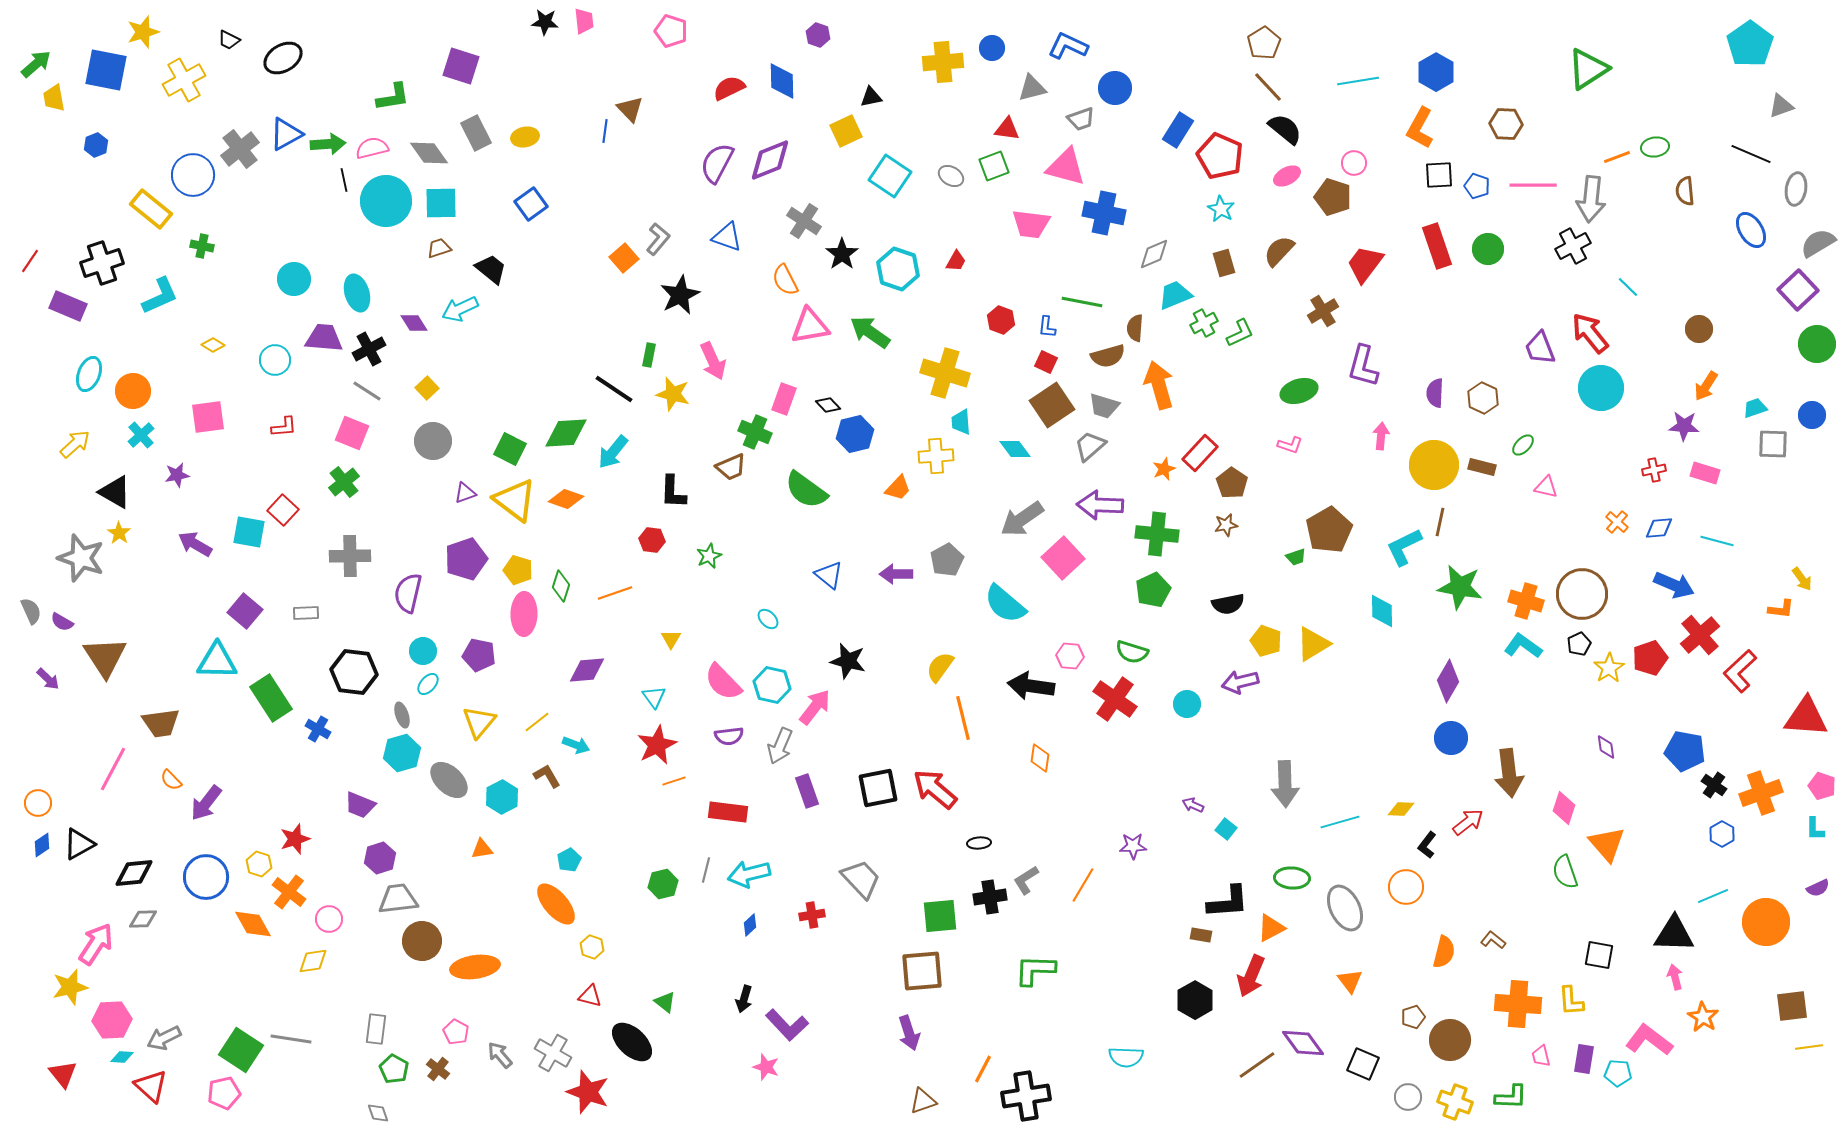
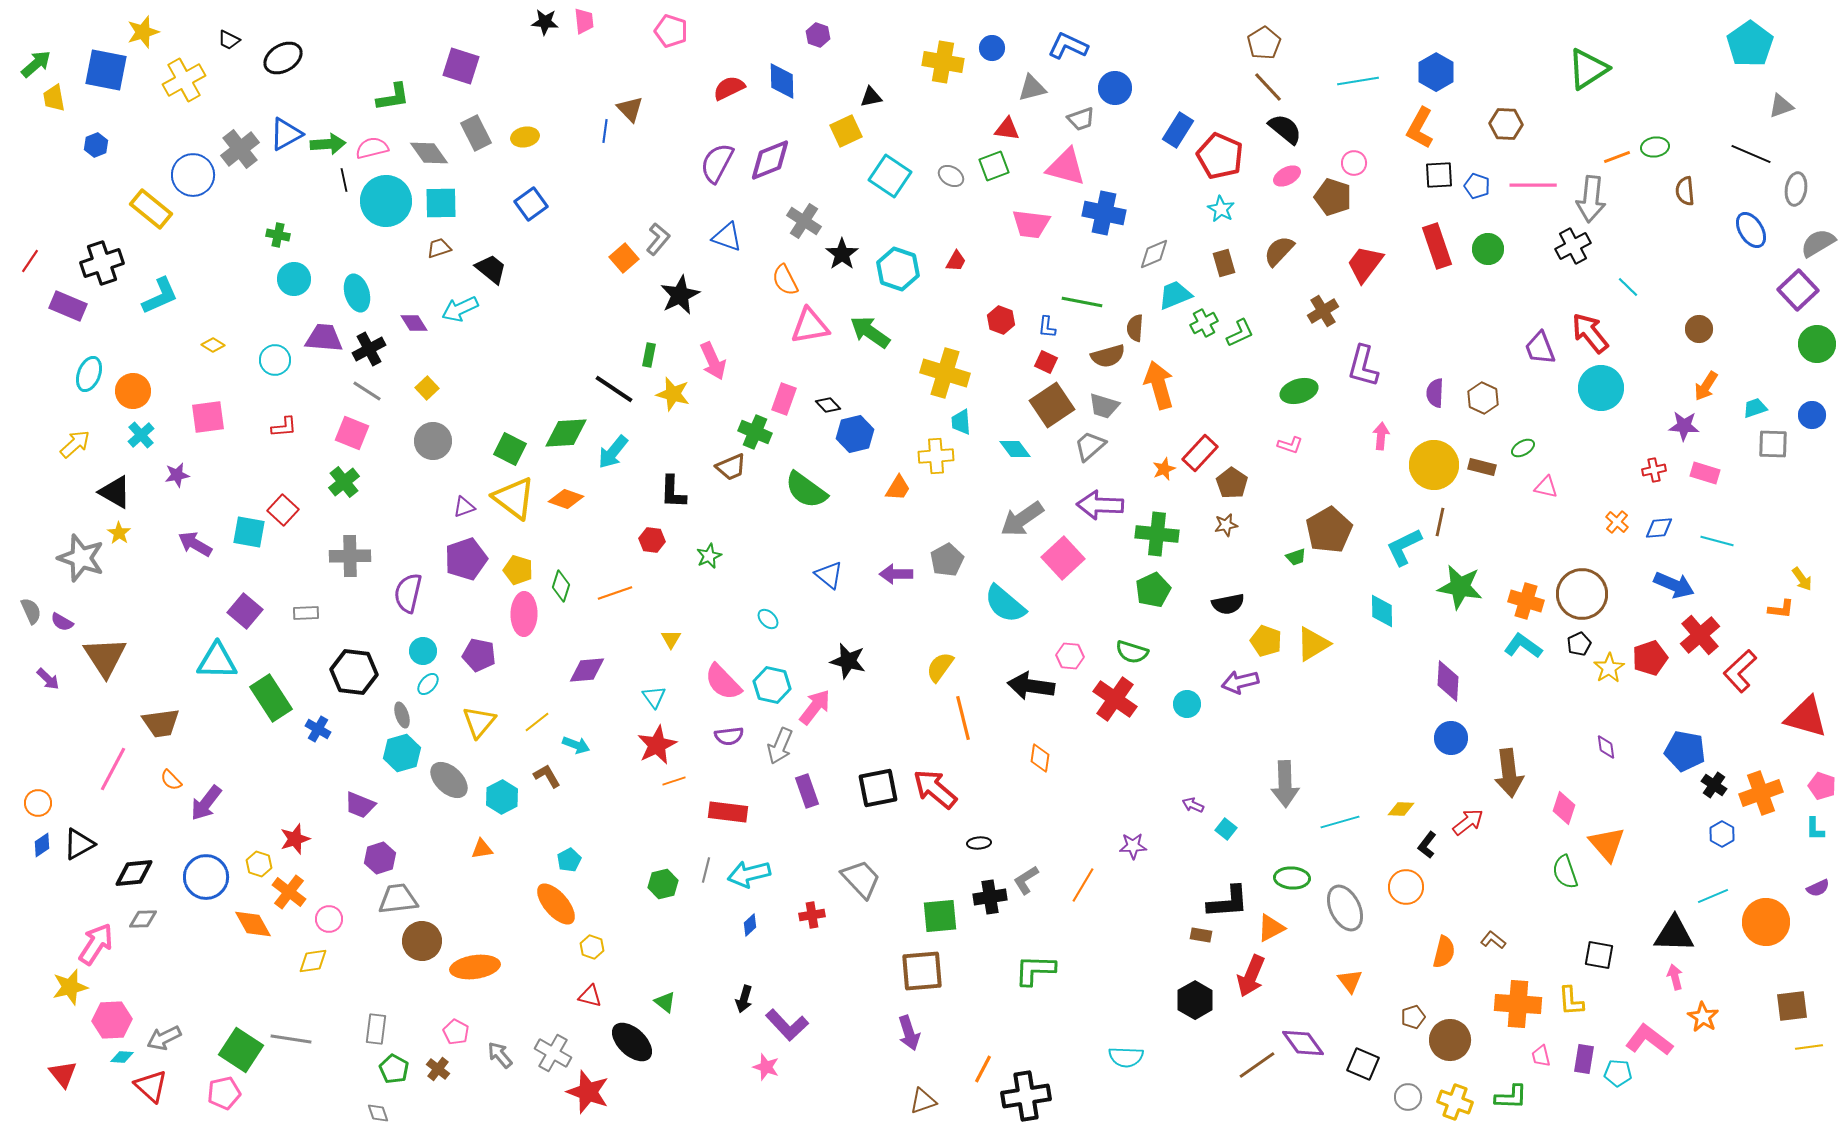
yellow cross at (943, 62): rotated 15 degrees clockwise
green cross at (202, 246): moved 76 px right, 11 px up
green ellipse at (1523, 445): moved 3 px down; rotated 15 degrees clockwise
orange trapezoid at (898, 488): rotated 12 degrees counterclockwise
purple triangle at (465, 493): moved 1 px left, 14 px down
yellow triangle at (515, 500): moved 1 px left, 2 px up
purple diamond at (1448, 681): rotated 27 degrees counterclockwise
red triangle at (1806, 717): rotated 12 degrees clockwise
